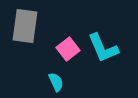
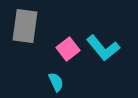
cyan L-shape: rotated 16 degrees counterclockwise
